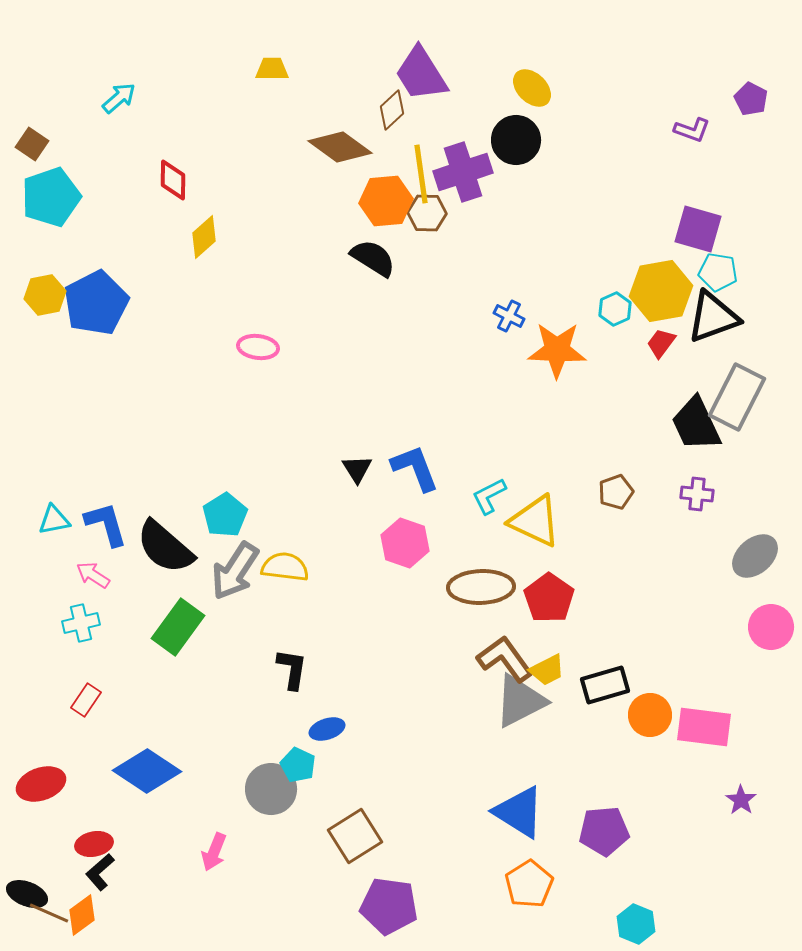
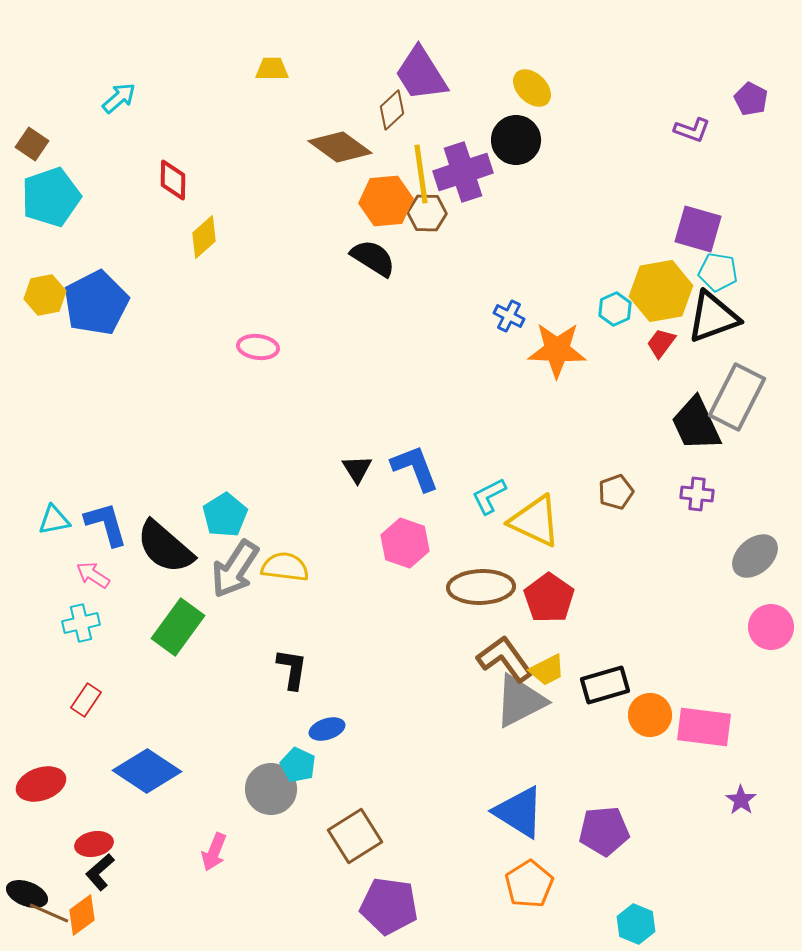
gray arrow at (235, 571): moved 2 px up
